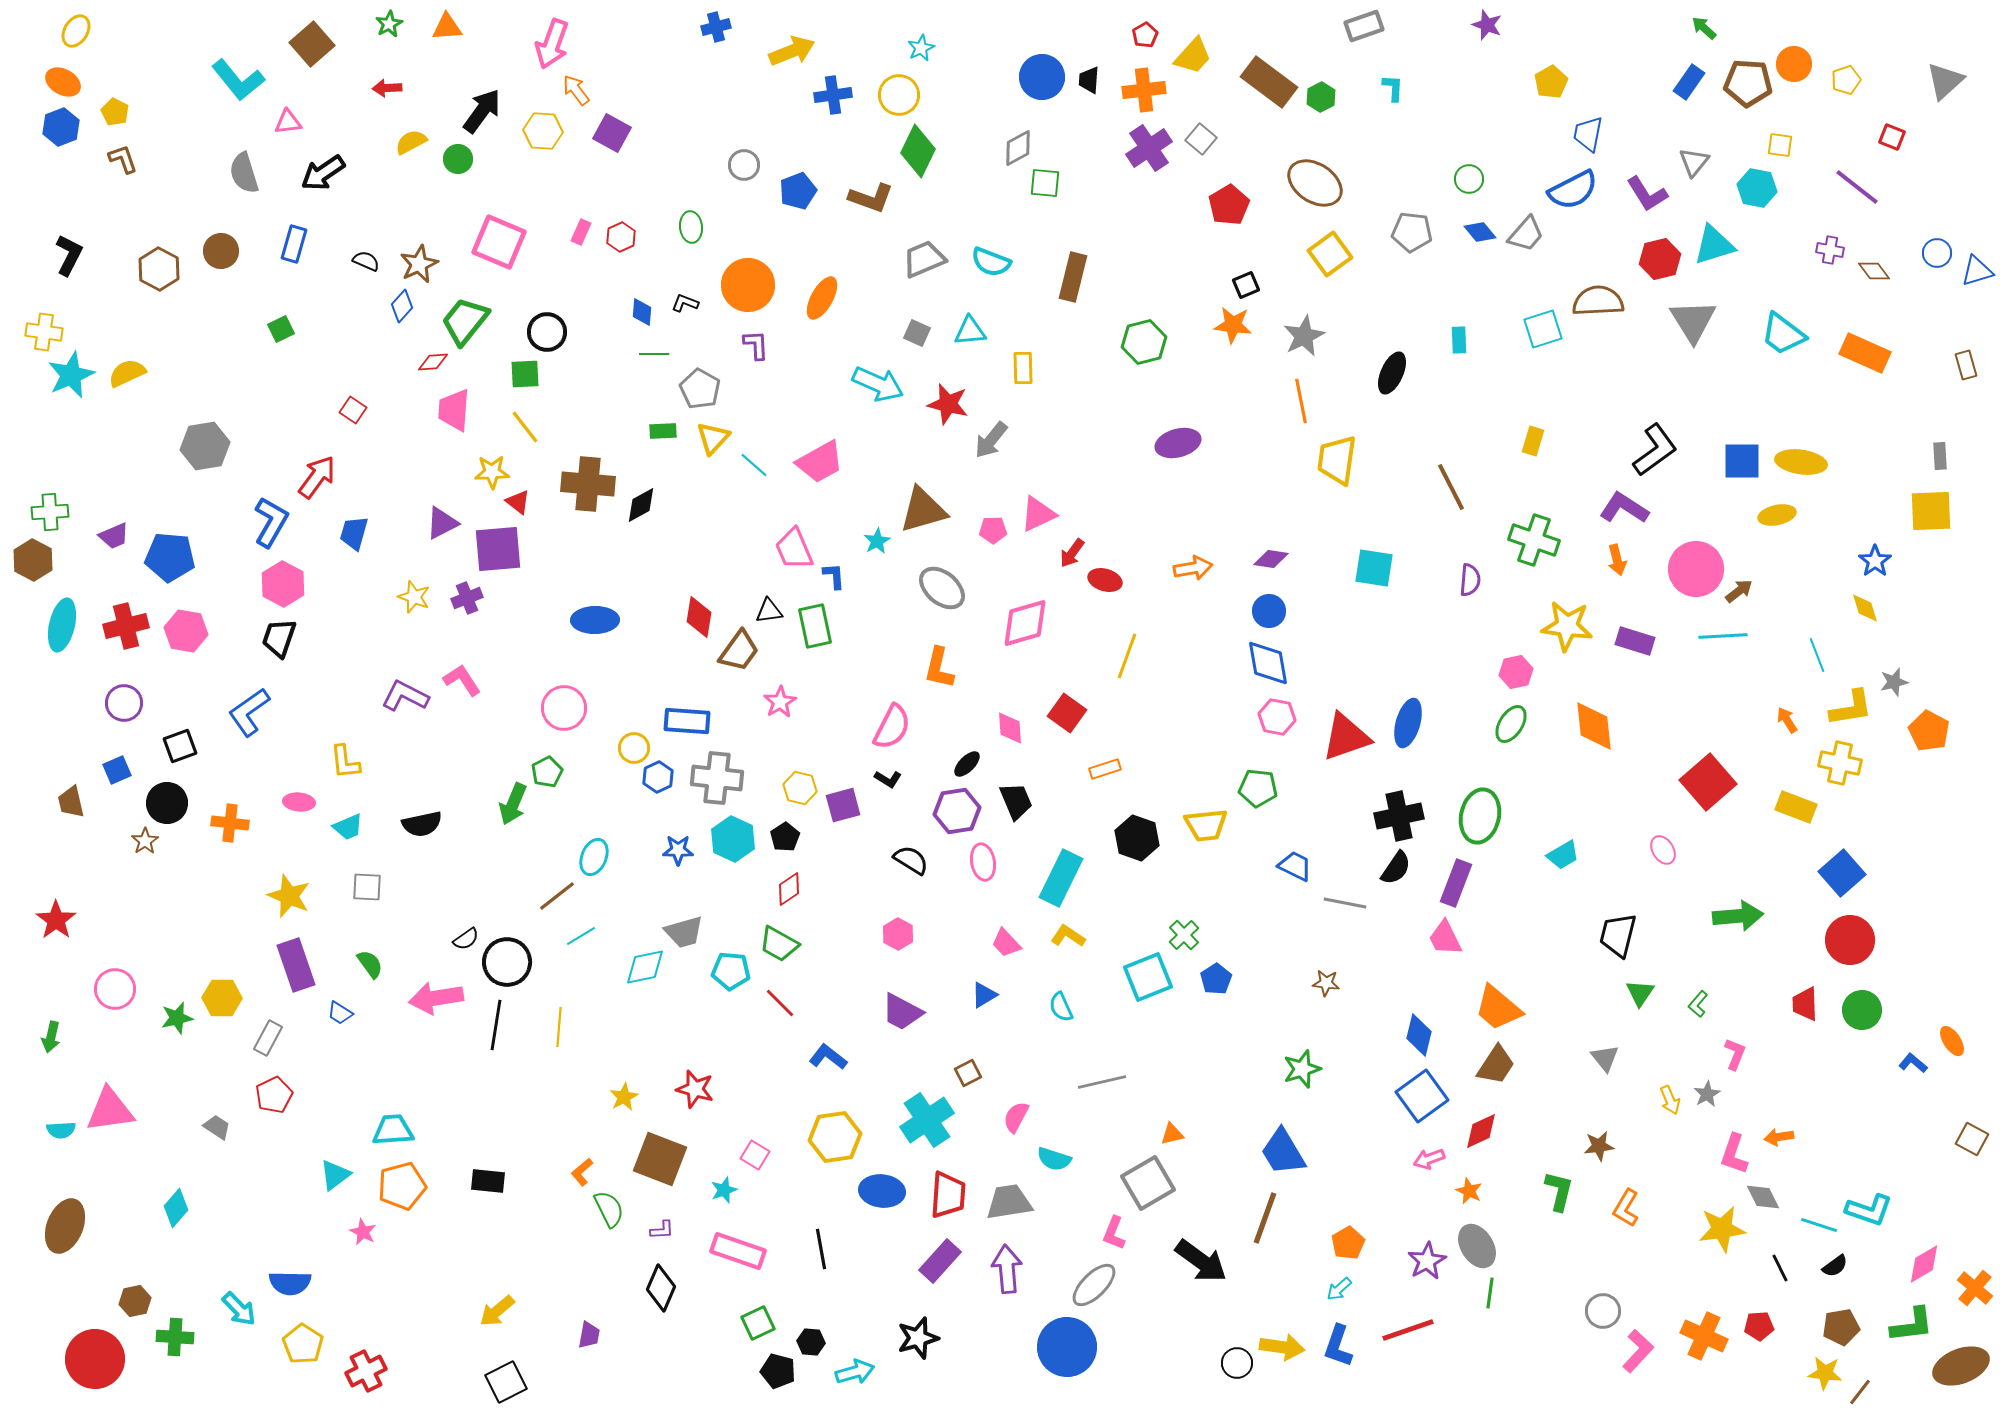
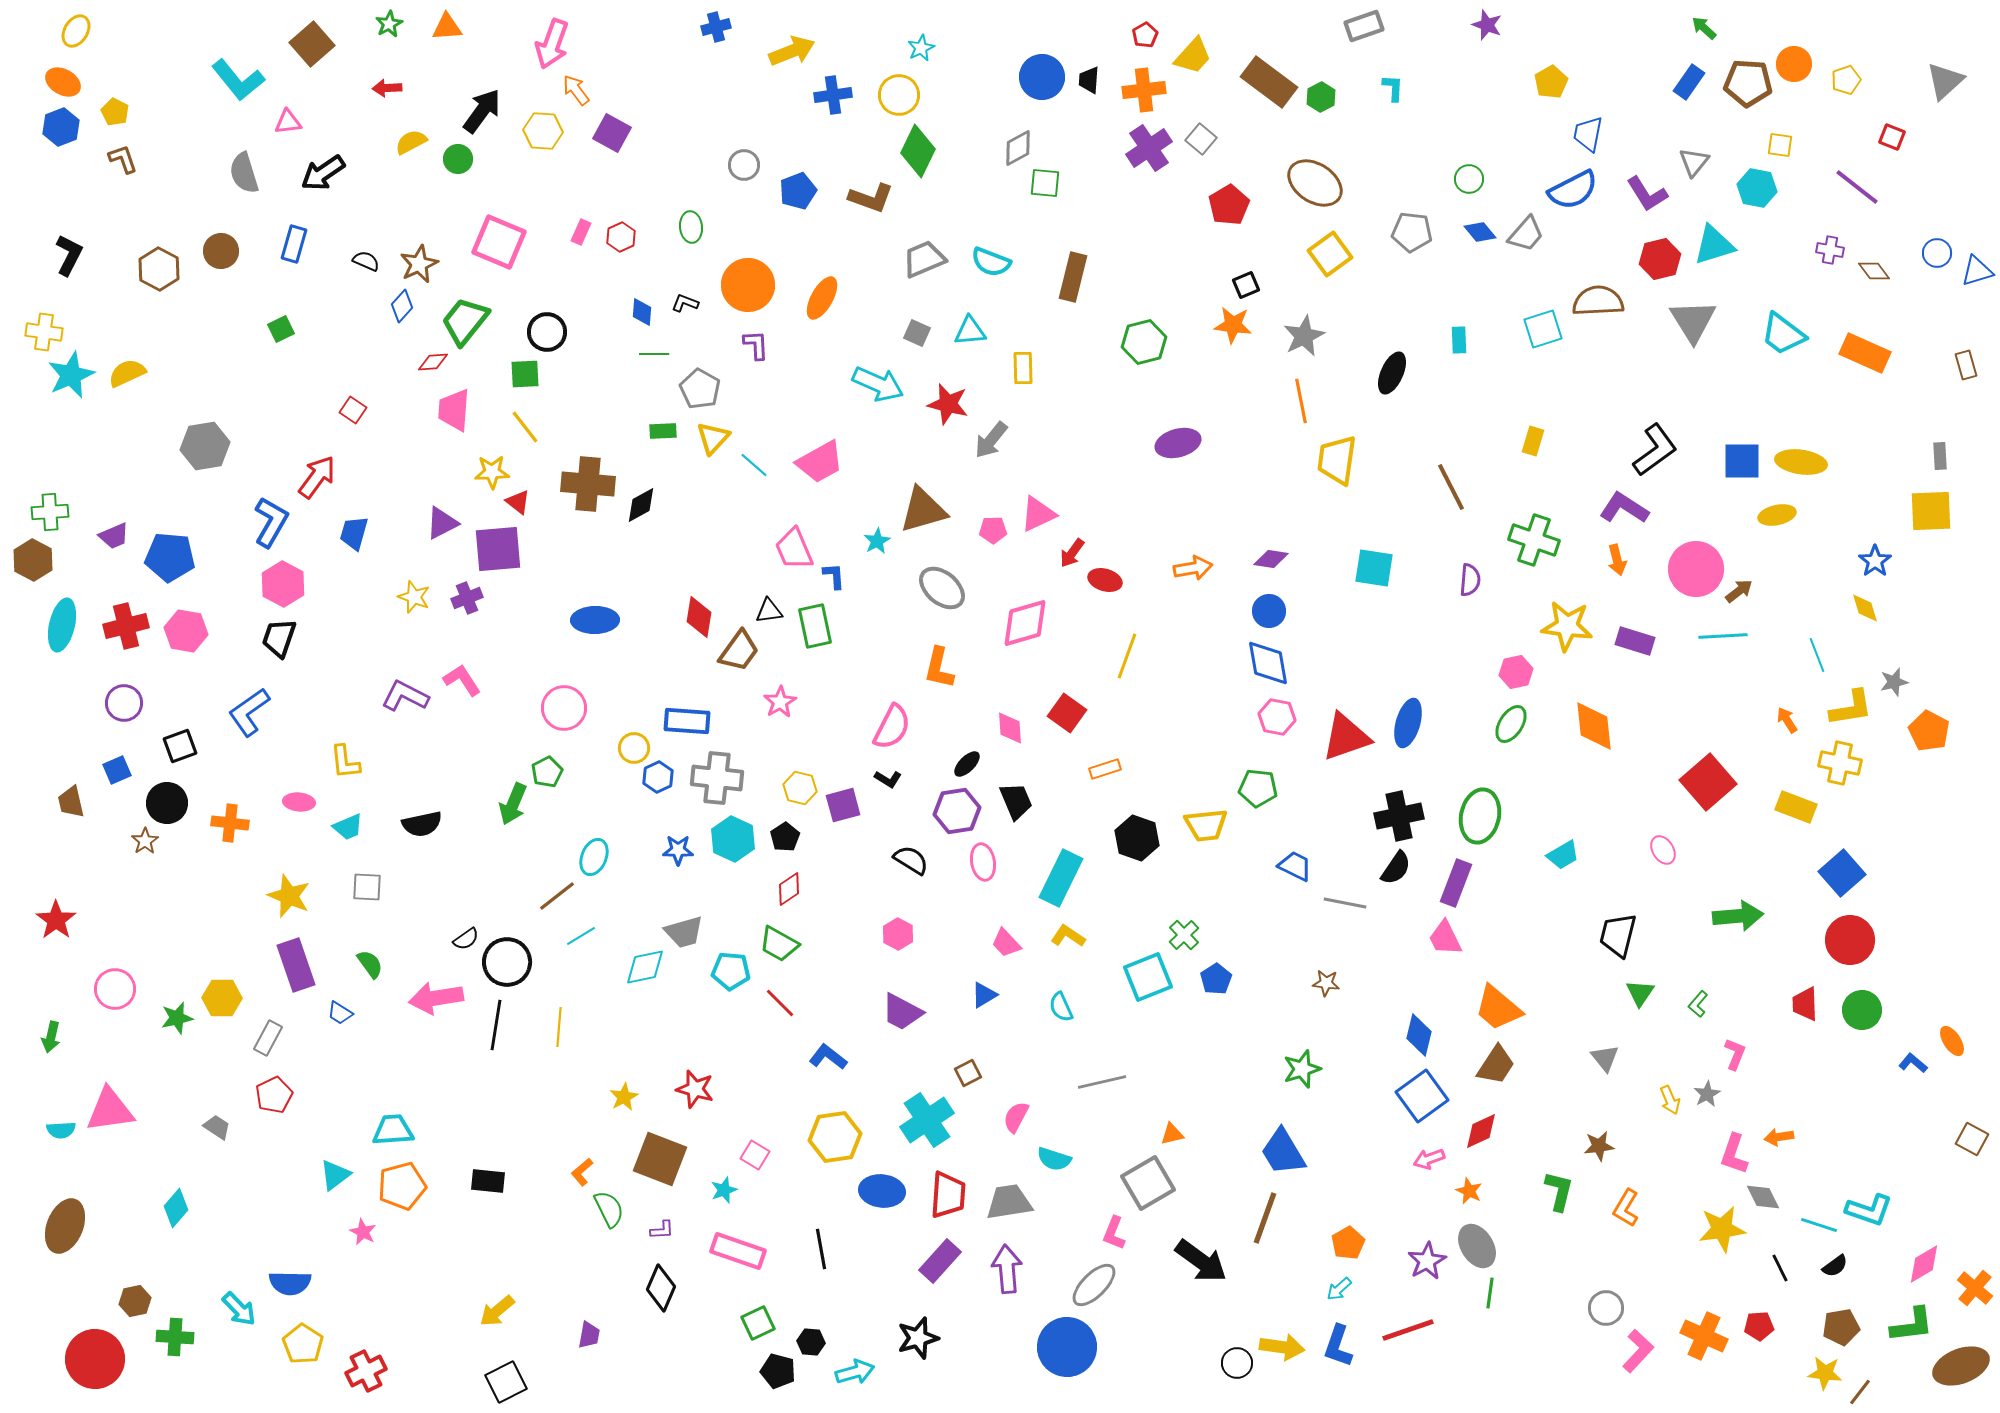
gray circle at (1603, 1311): moved 3 px right, 3 px up
